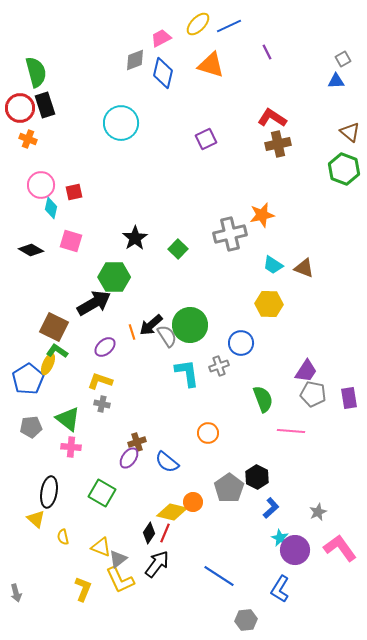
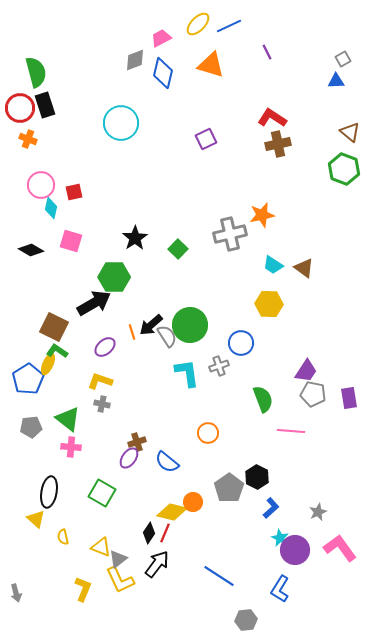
brown triangle at (304, 268): rotated 15 degrees clockwise
